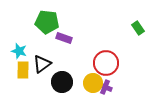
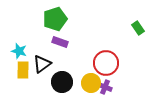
green pentagon: moved 8 px right, 3 px up; rotated 25 degrees counterclockwise
purple rectangle: moved 4 px left, 4 px down
yellow circle: moved 2 px left
